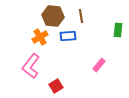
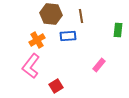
brown hexagon: moved 2 px left, 2 px up
orange cross: moved 3 px left, 3 px down
